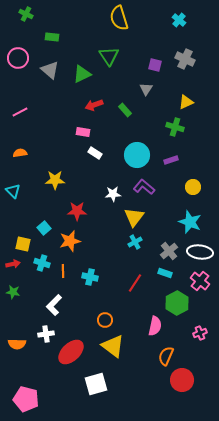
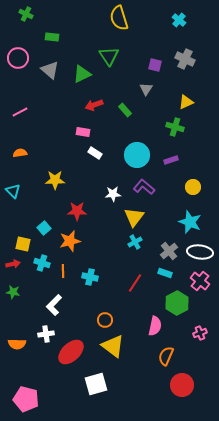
red circle at (182, 380): moved 5 px down
